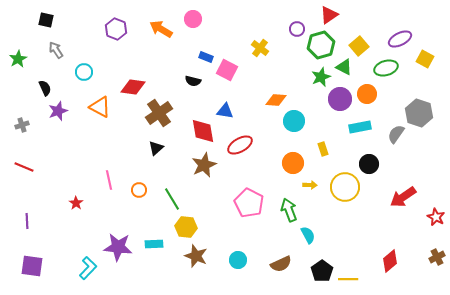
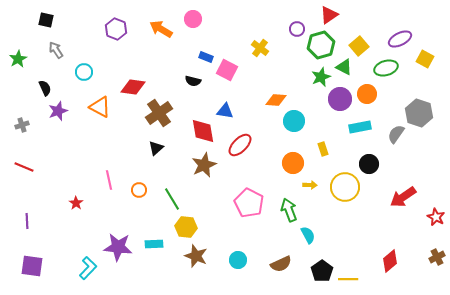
red ellipse at (240, 145): rotated 15 degrees counterclockwise
